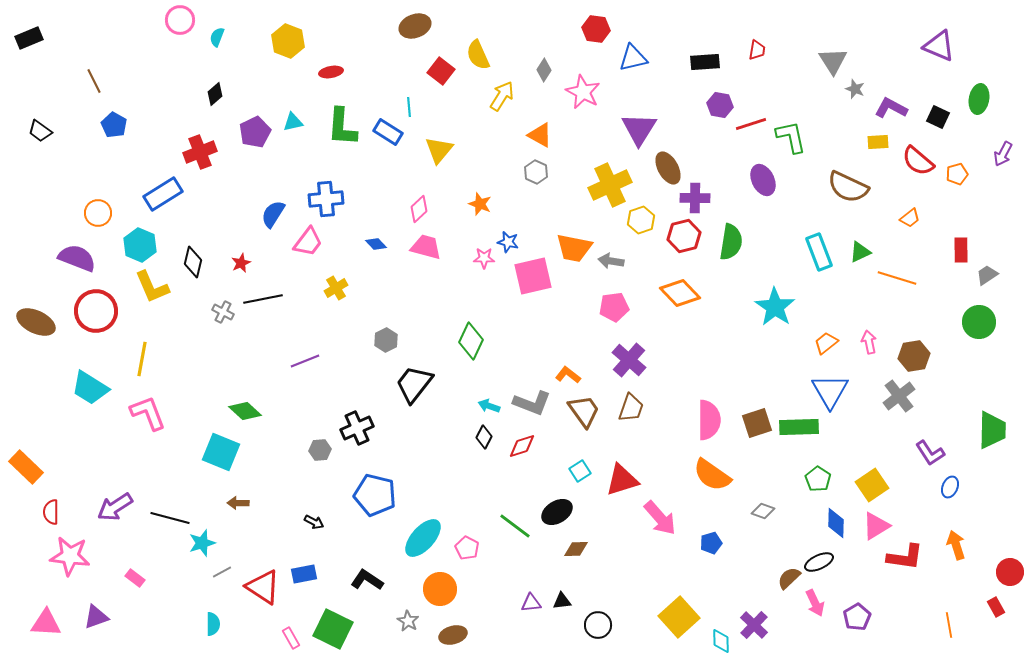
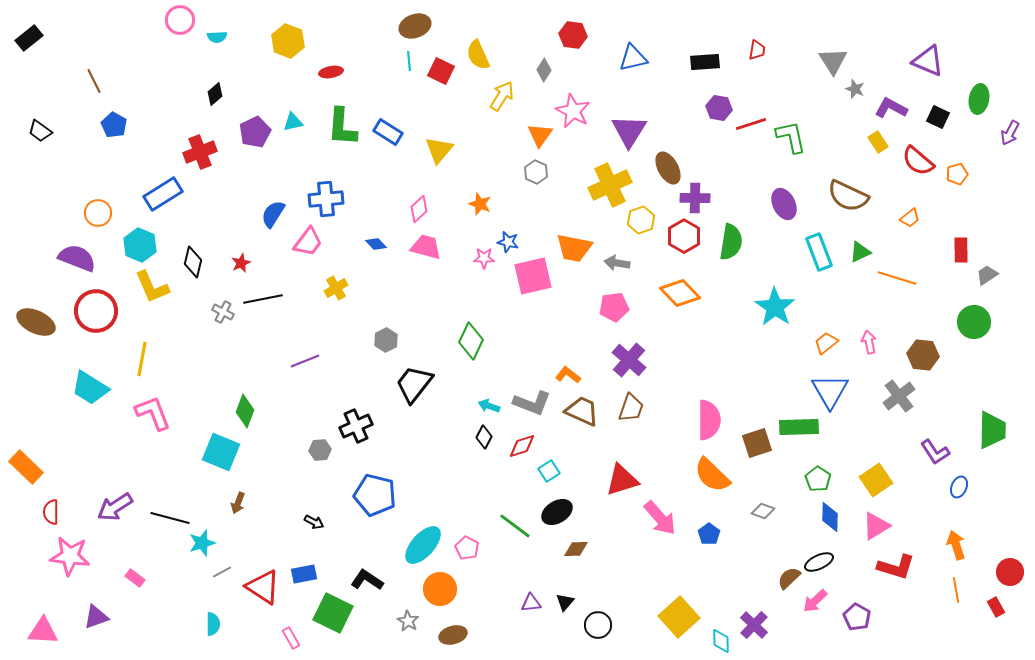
red hexagon at (596, 29): moved 23 px left, 6 px down
cyan semicircle at (217, 37): rotated 114 degrees counterclockwise
black rectangle at (29, 38): rotated 16 degrees counterclockwise
purple triangle at (939, 46): moved 11 px left, 15 px down
red square at (441, 71): rotated 12 degrees counterclockwise
pink star at (583, 92): moved 10 px left, 19 px down
purple hexagon at (720, 105): moved 1 px left, 3 px down
cyan line at (409, 107): moved 46 px up
purple triangle at (639, 129): moved 10 px left, 2 px down
orange triangle at (540, 135): rotated 36 degrees clockwise
yellow rectangle at (878, 142): rotated 60 degrees clockwise
purple arrow at (1003, 154): moved 7 px right, 21 px up
purple ellipse at (763, 180): moved 21 px right, 24 px down
brown semicircle at (848, 187): moved 9 px down
red hexagon at (684, 236): rotated 16 degrees counterclockwise
gray arrow at (611, 261): moved 6 px right, 2 px down
green circle at (979, 322): moved 5 px left
brown hexagon at (914, 356): moved 9 px right, 1 px up; rotated 16 degrees clockwise
green diamond at (245, 411): rotated 68 degrees clockwise
brown trapezoid at (584, 411): moved 2 px left; rotated 30 degrees counterclockwise
pink L-shape at (148, 413): moved 5 px right
brown square at (757, 423): moved 20 px down
black cross at (357, 428): moved 1 px left, 2 px up
purple L-shape at (930, 453): moved 5 px right, 1 px up
cyan square at (580, 471): moved 31 px left
orange semicircle at (712, 475): rotated 9 degrees clockwise
yellow square at (872, 485): moved 4 px right, 5 px up
blue ellipse at (950, 487): moved 9 px right
brown arrow at (238, 503): rotated 70 degrees counterclockwise
blue diamond at (836, 523): moved 6 px left, 6 px up
cyan ellipse at (423, 538): moved 7 px down
blue pentagon at (711, 543): moved 2 px left, 9 px up; rotated 20 degrees counterclockwise
red L-shape at (905, 557): moved 9 px left, 10 px down; rotated 9 degrees clockwise
black triangle at (562, 601): moved 3 px right, 1 px down; rotated 42 degrees counterclockwise
pink arrow at (815, 603): moved 2 px up; rotated 72 degrees clockwise
purple pentagon at (857, 617): rotated 12 degrees counterclockwise
pink triangle at (46, 623): moved 3 px left, 8 px down
orange line at (949, 625): moved 7 px right, 35 px up
green square at (333, 629): moved 16 px up
